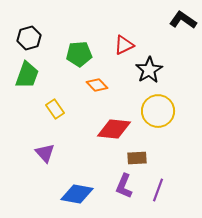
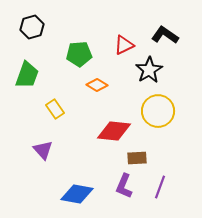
black L-shape: moved 18 px left, 15 px down
black hexagon: moved 3 px right, 11 px up
orange diamond: rotated 15 degrees counterclockwise
red diamond: moved 2 px down
purple triangle: moved 2 px left, 3 px up
purple line: moved 2 px right, 3 px up
